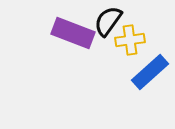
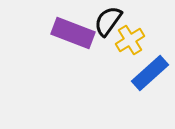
yellow cross: rotated 24 degrees counterclockwise
blue rectangle: moved 1 px down
